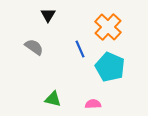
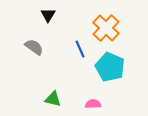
orange cross: moved 2 px left, 1 px down
